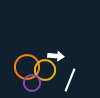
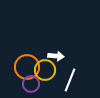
purple circle: moved 1 px left, 1 px down
